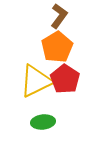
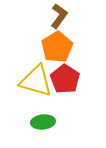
yellow triangle: rotated 42 degrees clockwise
